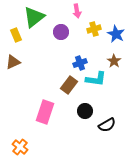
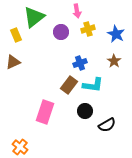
yellow cross: moved 6 px left
cyan L-shape: moved 3 px left, 6 px down
